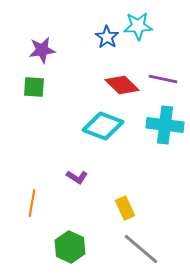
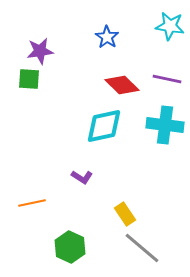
cyan star: moved 32 px right; rotated 12 degrees clockwise
purple star: moved 2 px left, 1 px down
purple line: moved 4 px right
green square: moved 5 px left, 8 px up
cyan diamond: moved 1 px right; rotated 33 degrees counterclockwise
purple L-shape: moved 5 px right
orange line: rotated 68 degrees clockwise
yellow rectangle: moved 6 px down; rotated 10 degrees counterclockwise
gray line: moved 1 px right, 1 px up
